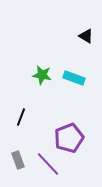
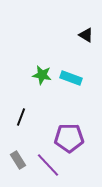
black triangle: moved 1 px up
cyan rectangle: moved 3 px left
purple pentagon: rotated 20 degrees clockwise
gray rectangle: rotated 12 degrees counterclockwise
purple line: moved 1 px down
